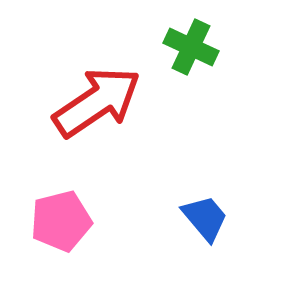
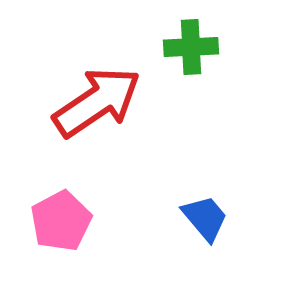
green cross: rotated 28 degrees counterclockwise
pink pentagon: rotated 14 degrees counterclockwise
